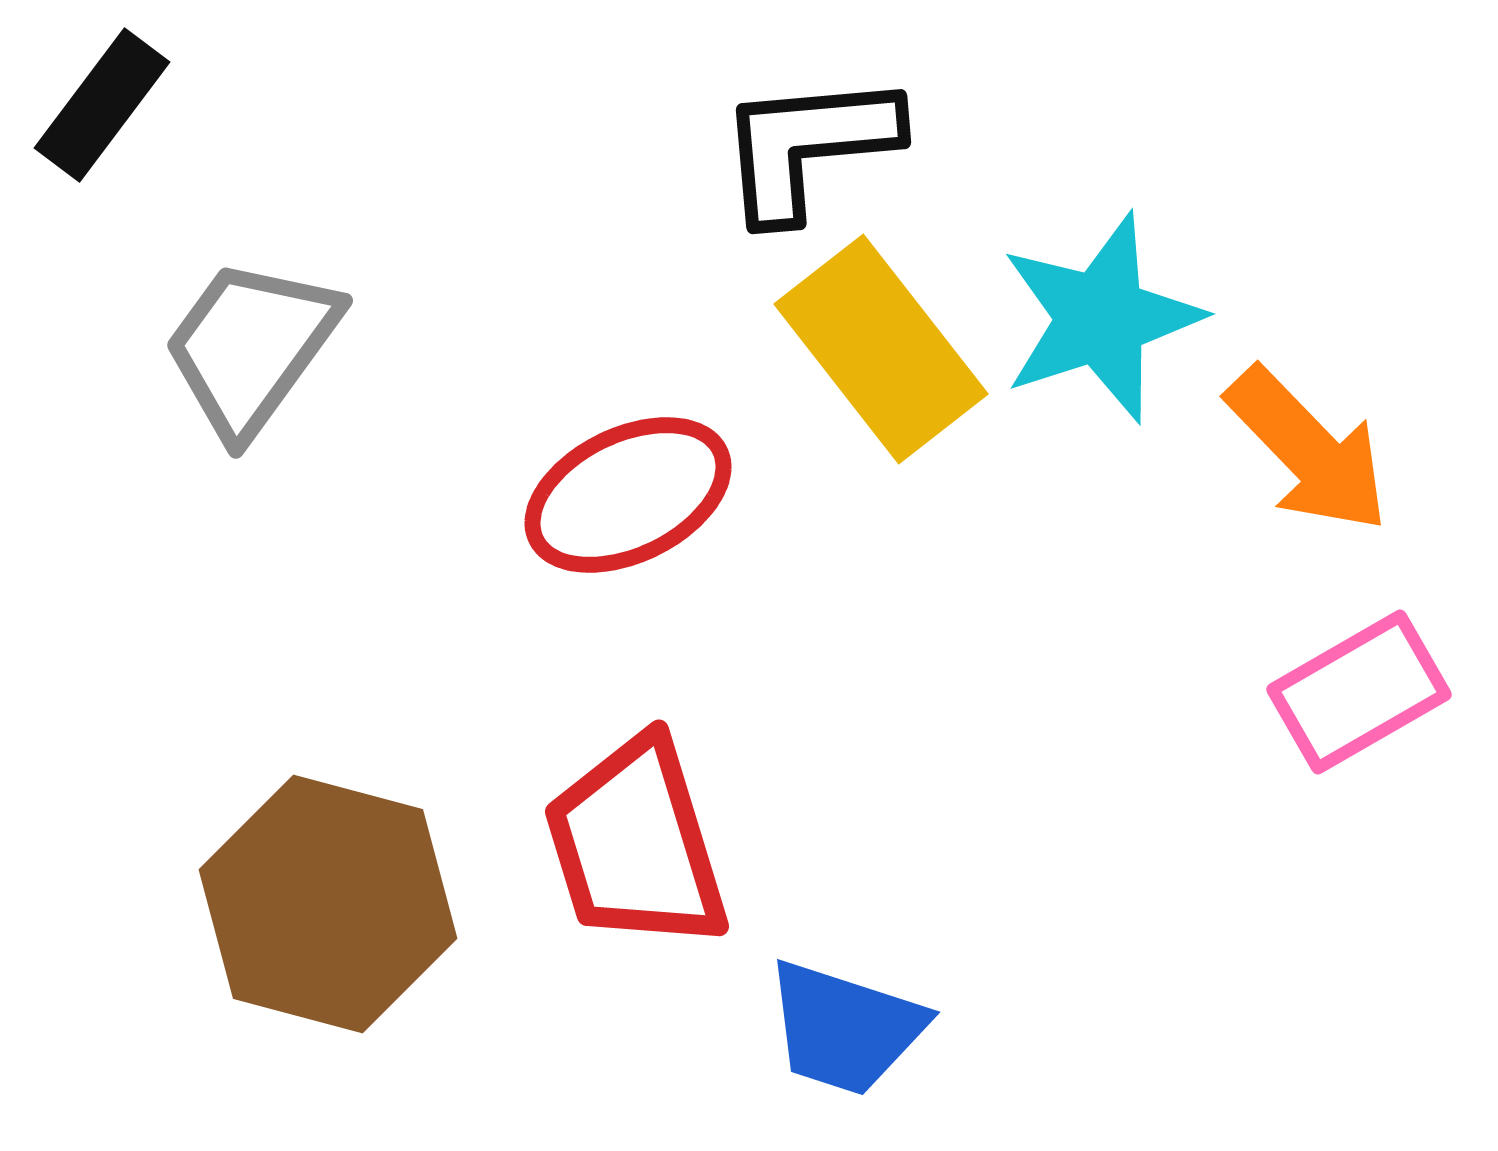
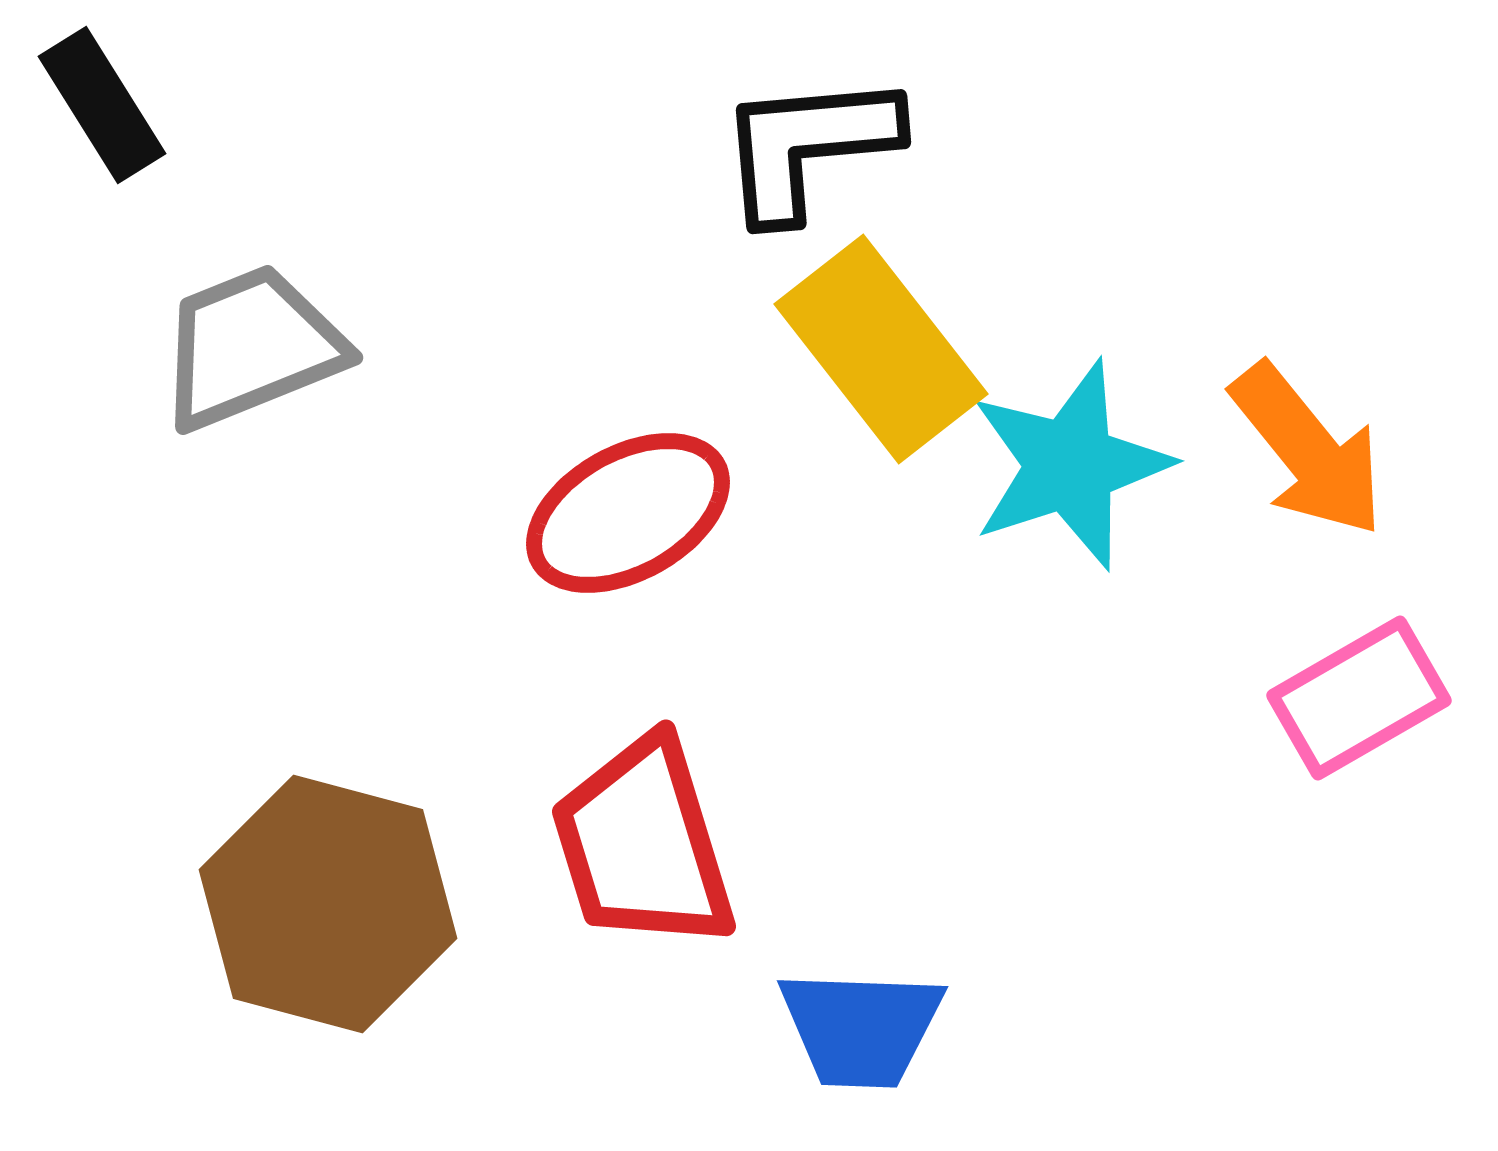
black rectangle: rotated 69 degrees counterclockwise
cyan star: moved 31 px left, 147 px down
gray trapezoid: rotated 32 degrees clockwise
orange arrow: rotated 5 degrees clockwise
red ellipse: moved 18 px down; rotated 3 degrees counterclockwise
pink rectangle: moved 6 px down
red trapezoid: moved 7 px right
blue trapezoid: moved 16 px right; rotated 16 degrees counterclockwise
